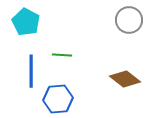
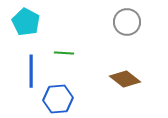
gray circle: moved 2 px left, 2 px down
green line: moved 2 px right, 2 px up
